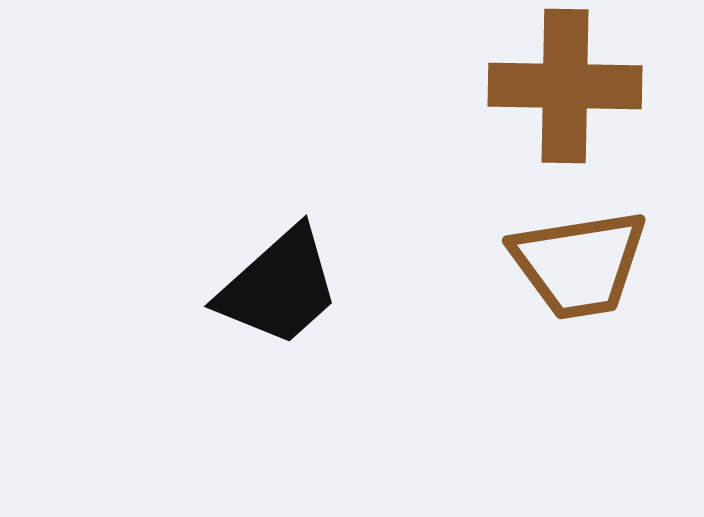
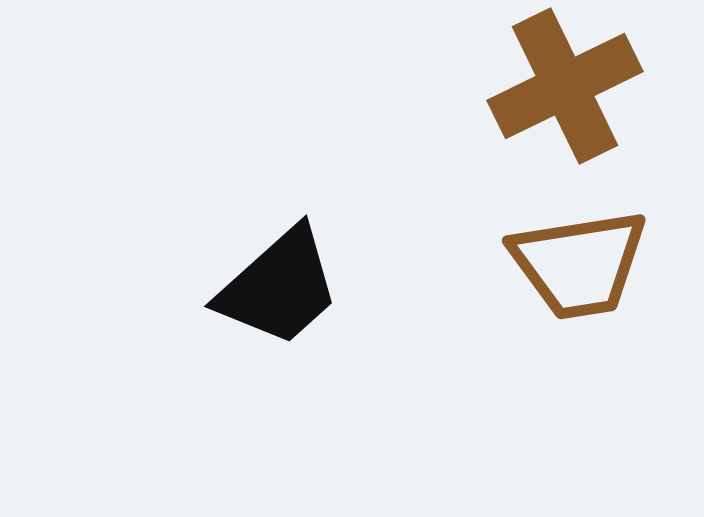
brown cross: rotated 27 degrees counterclockwise
